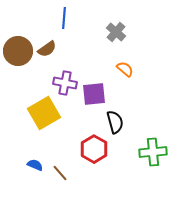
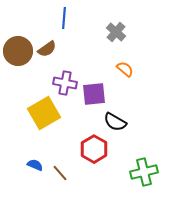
black semicircle: rotated 135 degrees clockwise
green cross: moved 9 px left, 20 px down; rotated 8 degrees counterclockwise
